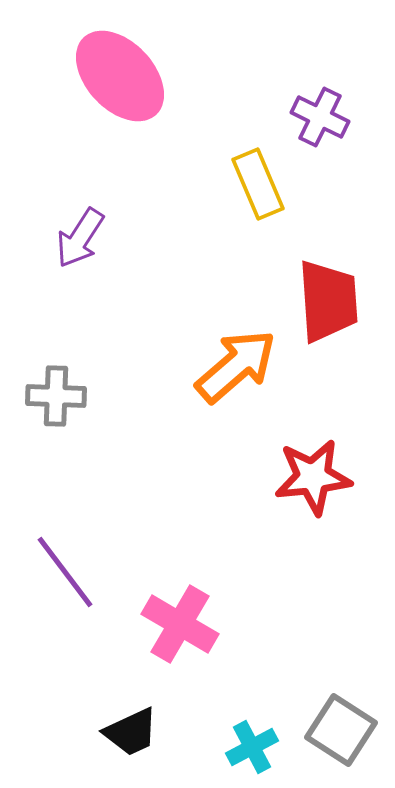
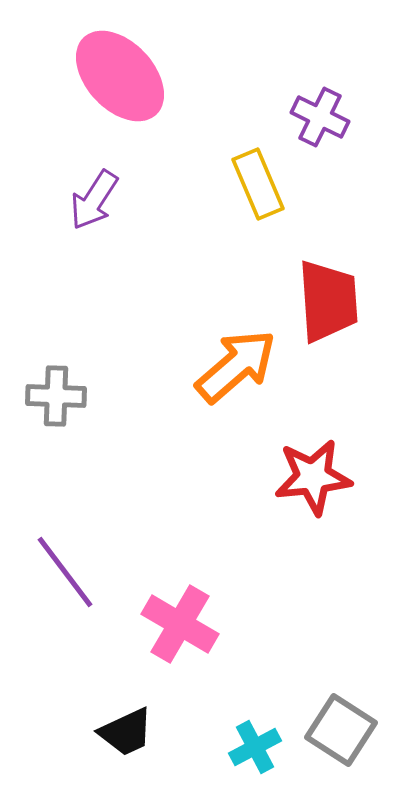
purple arrow: moved 14 px right, 38 px up
black trapezoid: moved 5 px left
cyan cross: moved 3 px right
